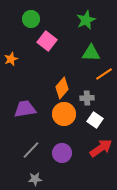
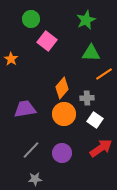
orange star: rotated 16 degrees counterclockwise
